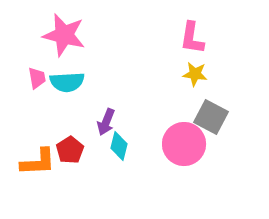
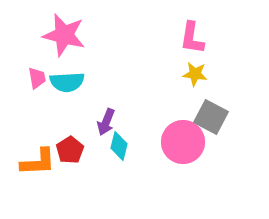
pink circle: moved 1 px left, 2 px up
